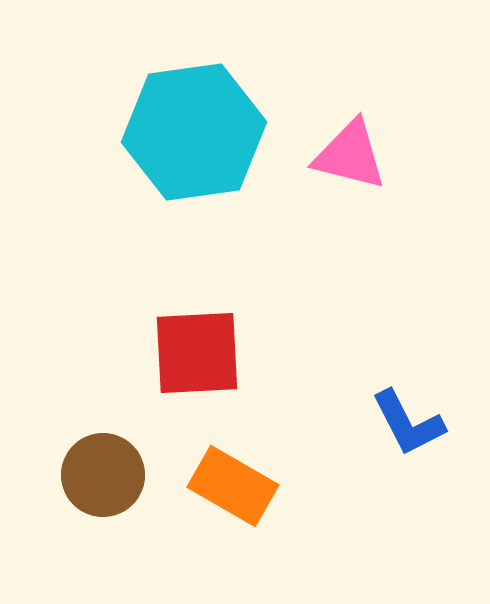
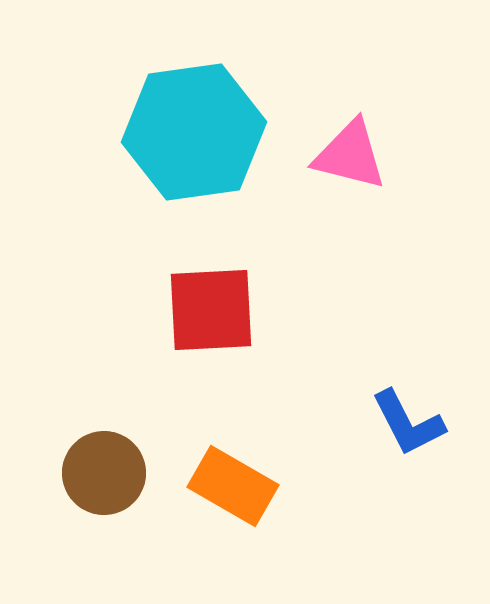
red square: moved 14 px right, 43 px up
brown circle: moved 1 px right, 2 px up
